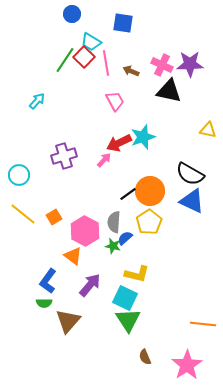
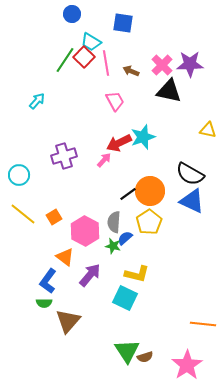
pink cross: rotated 20 degrees clockwise
orange triangle: moved 8 px left, 1 px down
purple arrow: moved 10 px up
green triangle: moved 1 px left, 31 px down
brown semicircle: rotated 84 degrees counterclockwise
